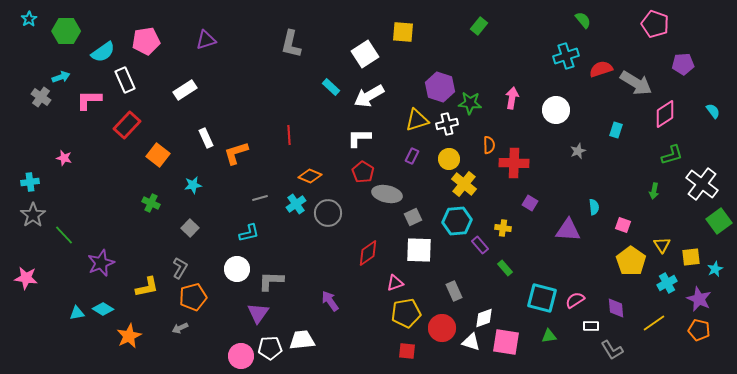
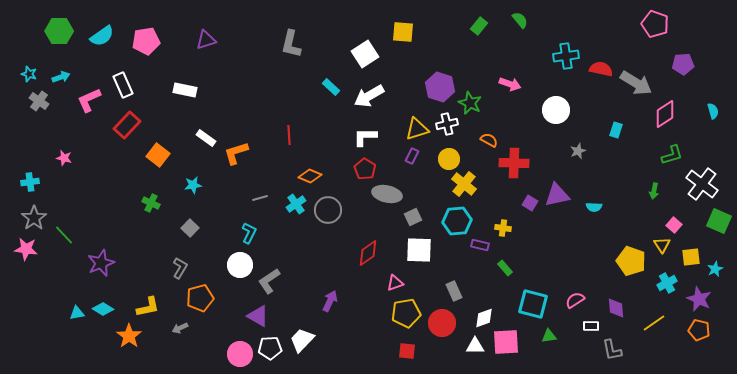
cyan star at (29, 19): moved 55 px down; rotated 21 degrees counterclockwise
green semicircle at (583, 20): moved 63 px left
green hexagon at (66, 31): moved 7 px left
cyan semicircle at (103, 52): moved 1 px left, 16 px up
cyan cross at (566, 56): rotated 10 degrees clockwise
red semicircle at (601, 69): rotated 30 degrees clockwise
white rectangle at (125, 80): moved 2 px left, 5 px down
white rectangle at (185, 90): rotated 45 degrees clockwise
gray cross at (41, 97): moved 2 px left, 4 px down
pink arrow at (512, 98): moved 2 px left, 14 px up; rotated 100 degrees clockwise
pink L-shape at (89, 100): rotated 24 degrees counterclockwise
green star at (470, 103): rotated 20 degrees clockwise
cyan semicircle at (713, 111): rotated 21 degrees clockwise
yellow triangle at (417, 120): moved 9 px down
white rectangle at (206, 138): rotated 30 degrees counterclockwise
white L-shape at (359, 138): moved 6 px right, 1 px up
orange semicircle at (489, 145): moved 5 px up; rotated 60 degrees counterclockwise
red pentagon at (363, 172): moved 2 px right, 3 px up
cyan semicircle at (594, 207): rotated 98 degrees clockwise
gray circle at (328, 213): moved 3 px up
gray star at (33, 215): moved 1 px right, 3 px down
green square at (719, 221): rotated 30 degrees counterclockwise
pink square at (623, 225): moved 51 px right; rotated 21 degrees clockwise
purple triangle at (568, 230): moved 11 px left, 35 px up; rotated 16 degrees counterclockwise
cyan L-shape at (249, 233): rotated 50 degrees counterclockwise
purple rectangle at (480, 245): rotated 36 degrees counterclockwise
yellow pentagon at (631, 261): rotated 16 degrees counterclockwise
white circle at (237, 269): moved 3 px right, 4 px up
pink star at (26, 278): moved 29 px up
gray L-shape at (271, 281): moved 2 px left; rotated 36 degrees counterclockwise
yellow L-shape at (147, 287): moved 1 px right, 20 px down
orange pentagon at (193, 297): moved 7 px right, 1 px down
cyan square at (542, 298): moved 9 px left, 6 px down
purple arrow at (330, 301): rotated 60 degrees clockwise
purple triangle at (258, 313): moved 3 px down; rotated 35 degrees counterclockwise
red circle at (442, 328): moved 5 px up
orange star at (129, 336): rotated 10 degrees counterclockwise
white trapezoid at (302, 340): rotated 40 degrees counterclockwise
white triangle at (471, 342): moved 4 px right, 4 px down; rotated 18 degrees counterclockwise
pink square at (506, 342): rotated 12 degrees counterclockwise
gray L-shape at (612, 350): rotated 20 degrees clockwise
pink circle at (241, 356): moved 1 px left, 2 px up
